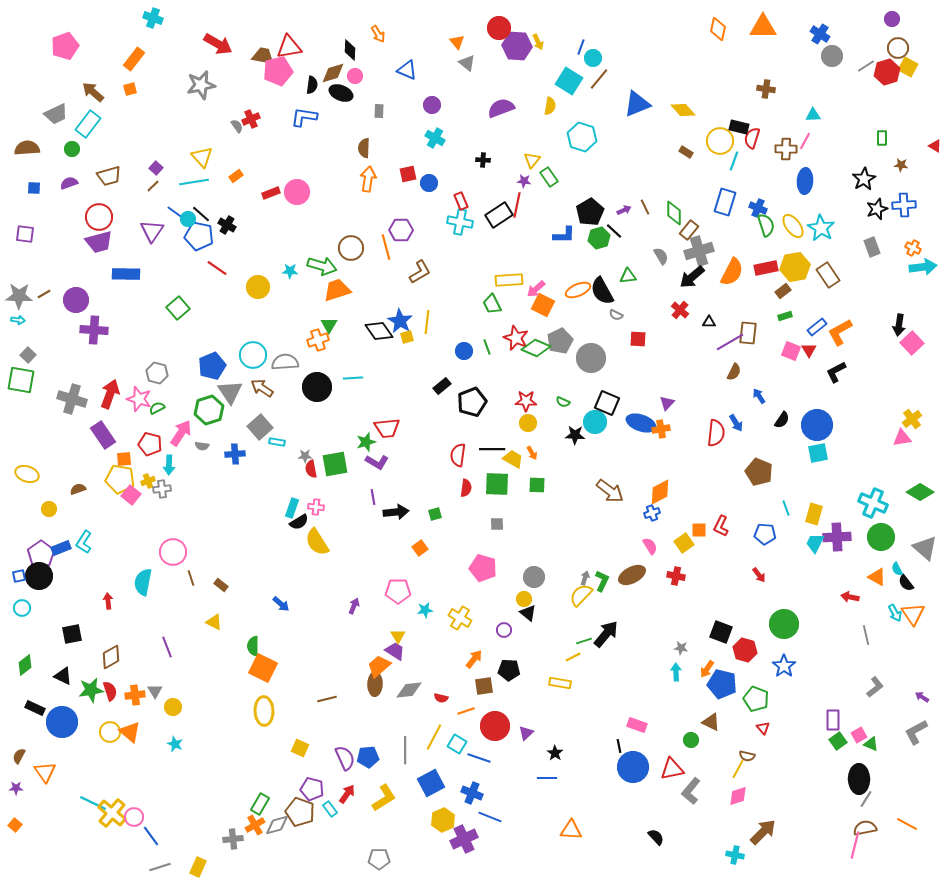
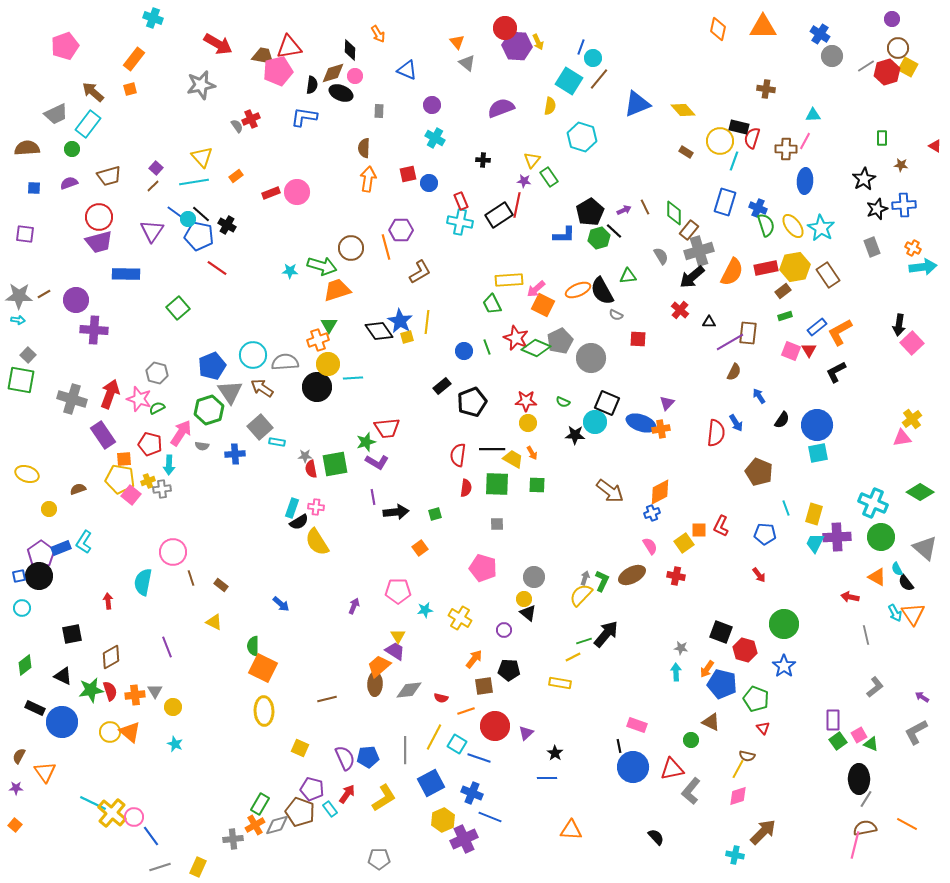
red circle at (499, 28): moved 6 px right
yellow circle at (258, 287): moved 70 px right, 77 px down
